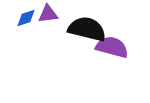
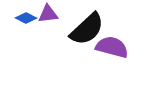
blue diamond: rotated 45 degrees clockwise
black semicircle: rotated 123 degrees clockwise
